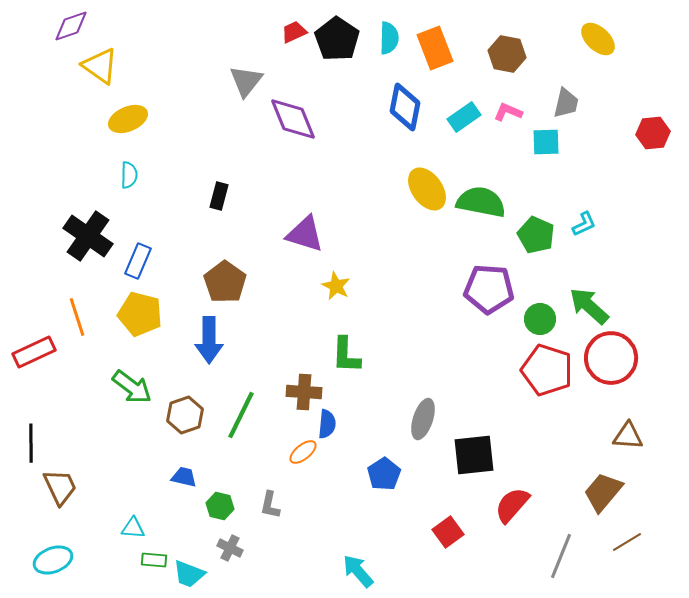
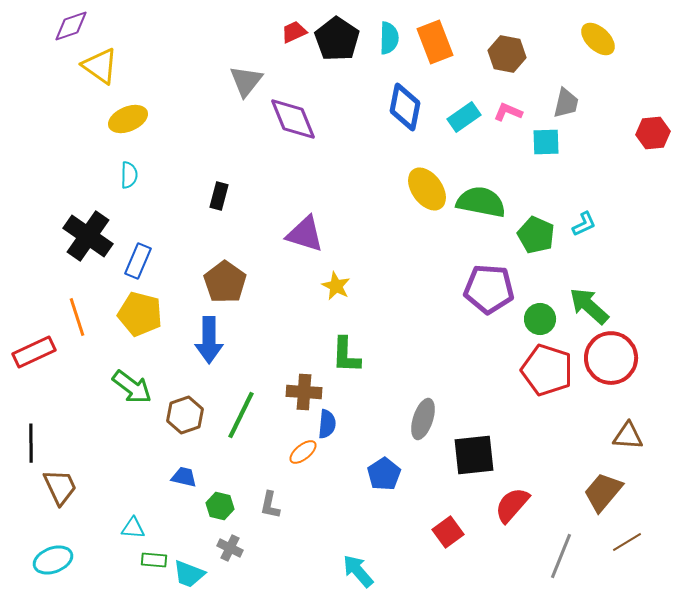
orange rectangle at (435, 48): moved 6 px up
